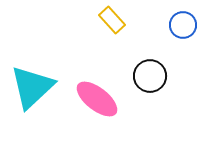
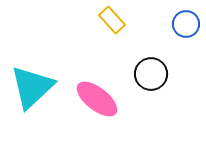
blue circle: moved 3 px right, 1 px up
black circle: moved 1 px right, 2 px up
